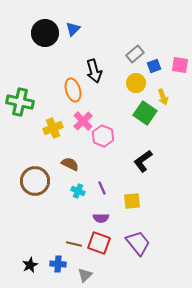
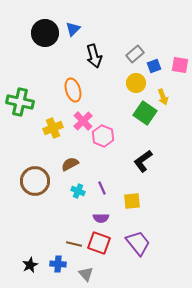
black arrow: moved 15 px up
brown semicircle: rotated 54 degrees counterclockwise
gray triangle: moved 1 px right, 1 px up; rotated 28 degrees counterclockwise
